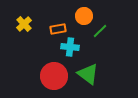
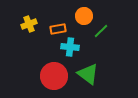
yellow cross: moved 5 px right; rotated 21 degrees clockwise
green line: moved 1 px right
